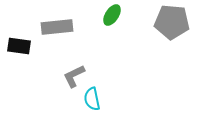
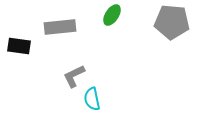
gray rectangle: moved 3 px right
